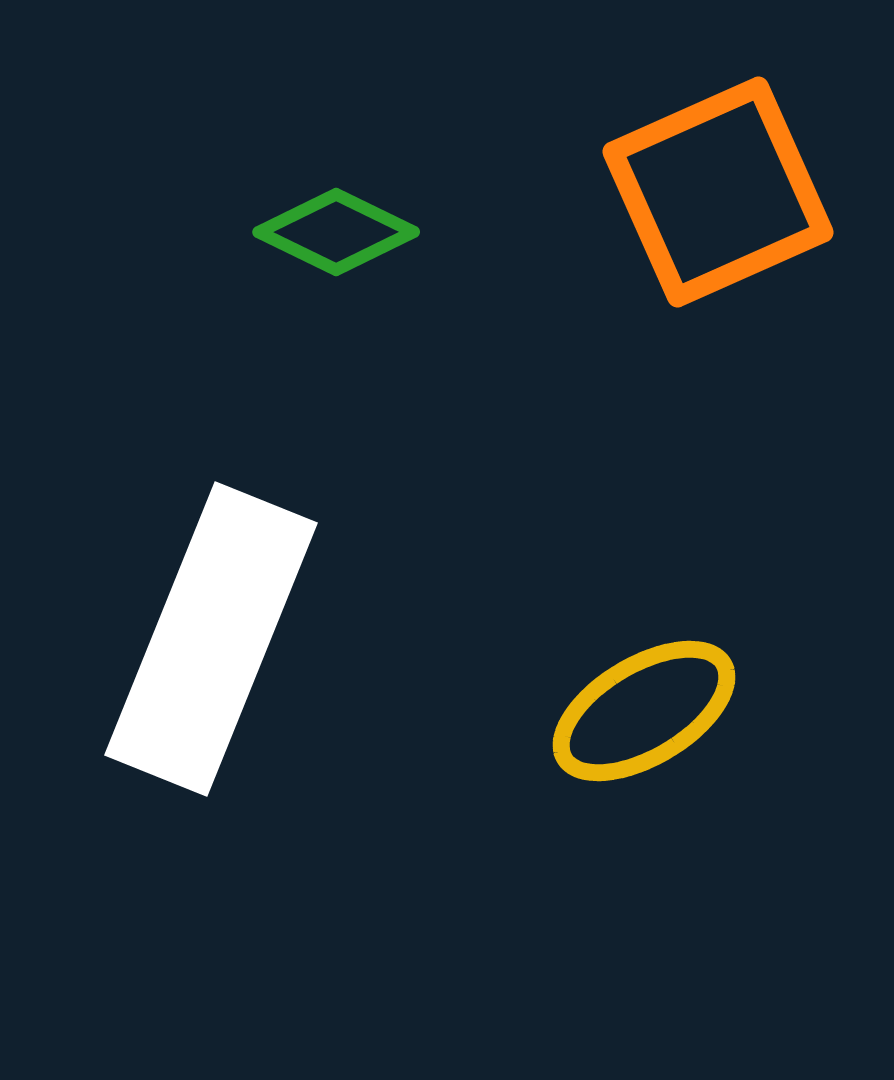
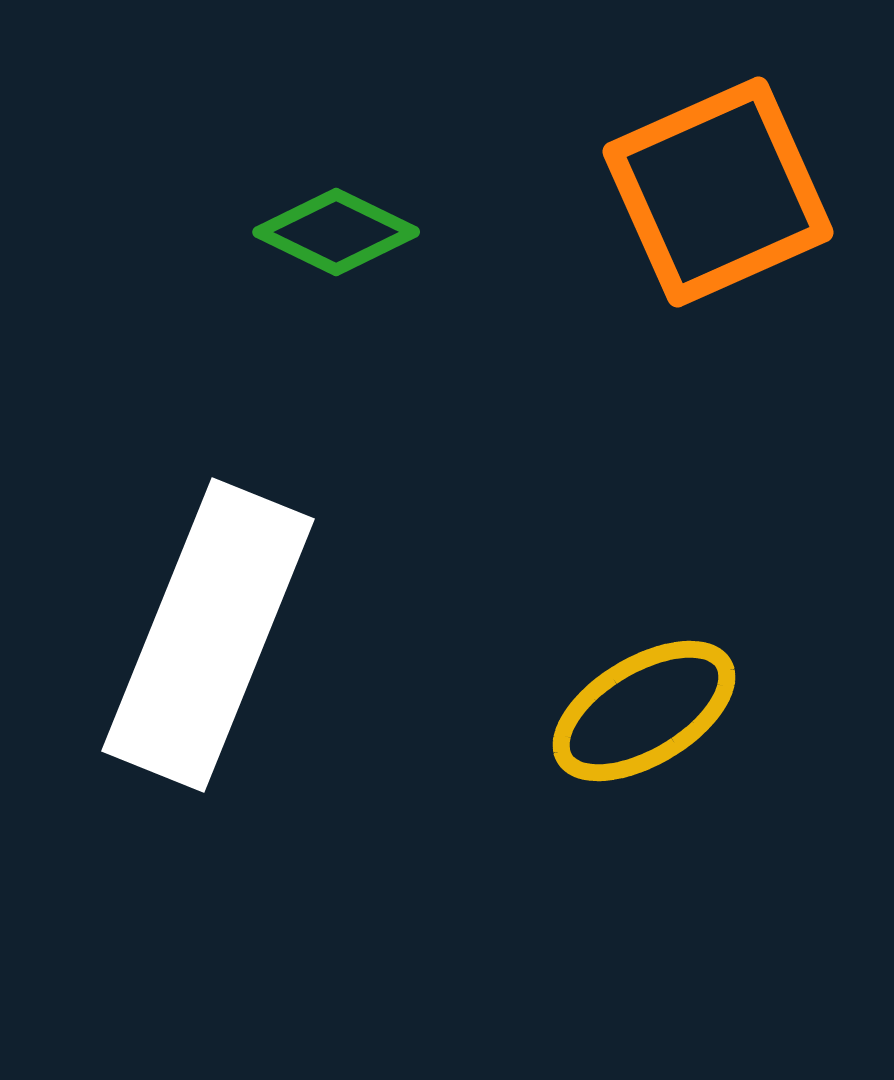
white rectangle: moved 3 px left, 4 px up
